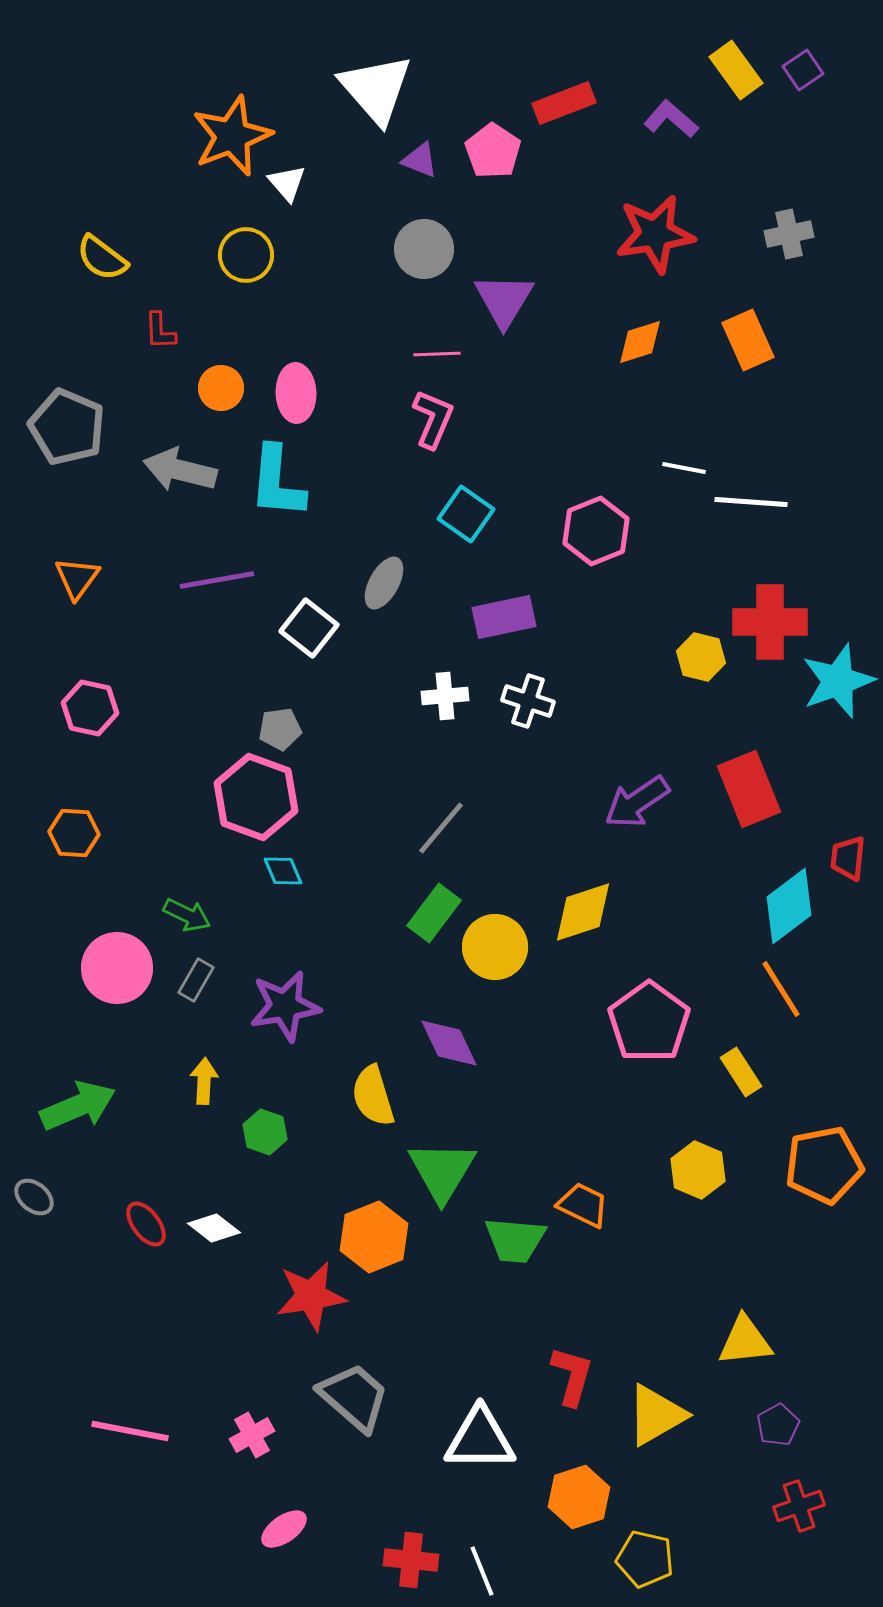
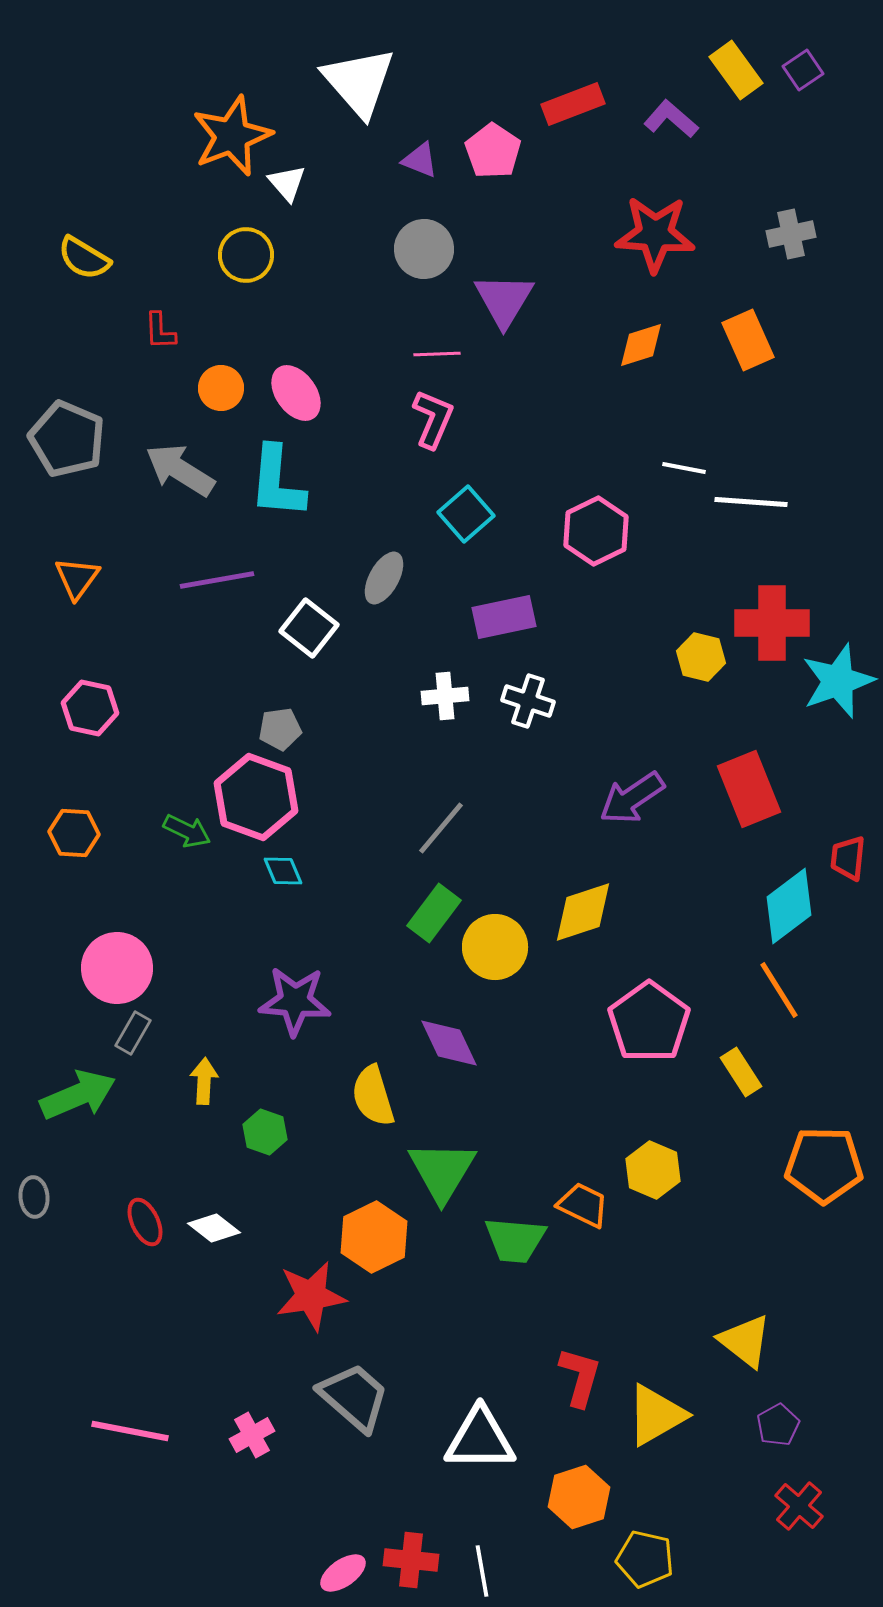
white triangle at (376, 89): moved 17 px left, 7 px up
red rectangle at (564, 103): moved 9 px right, 1 px down
red star at (655, 234): rotated 12 degrees clockwise
gray cross at (789, 234): moved 2 px right
yellow semicircle at (102, 258): moved 18 px left; rotated 6 degrees counterclockwise
orange diamond at (640, 342): moved 1 px right, 3 px down
pink ellipse at (296, 393): rotated 34 degrees counterclockwise
gray pentagon at (67, 427): moved 12 px down
gray arrow at (180, 470): rotated 18 degrees clockwise
cyan square at (466, 514): rotated 14 degrees clockwise
pink hexagon at (596, 531): rotated 4 degrees counterclockwise
gray ellipse at (384, 583): moved 5 px up
red cross at (770, 622): moved 2 px right, 1 px down
purple arrow at (637, 802): moved 5 px left, 4 px up
green arrow at (187, 915): moved 84 px up
gray rectangle at (196, 980): moved 63 px left, 53 px down
orange line at (781, 989): moved 2 px left, 1 px down
purple star at (285, 1006): moved 10 px right, 5 px up; rotated 14 degrees clockwise
green arrow at (78, 1106): moved 11 px up
orange pentagon at (824, 1165): rotated 12 degrees clockwise
yellow hexagon at (698, 1170): moved 45 px left
gray ellipse at (34, 1197): rotated 45 degrees clockwise
red ellipse at (146, 1224): moved 1 px left, 2 px up; rotated 12 degrees clockwise
orange hexagon at (374, 1237): rotated 4 degrees counterclockwise
yellow triangle at (745, 1341): rotated 44 degrees clockwise
red L-shape at (572, 1376): moved 8 px right, 1 px down
red cross at (799, 1506): rotated 30 degrees counterclockwise
pink ellipse at (284, 1529): moved 59 px right, 44 px down
white line at (482, 1571): rotated 12 degrees clockwise
